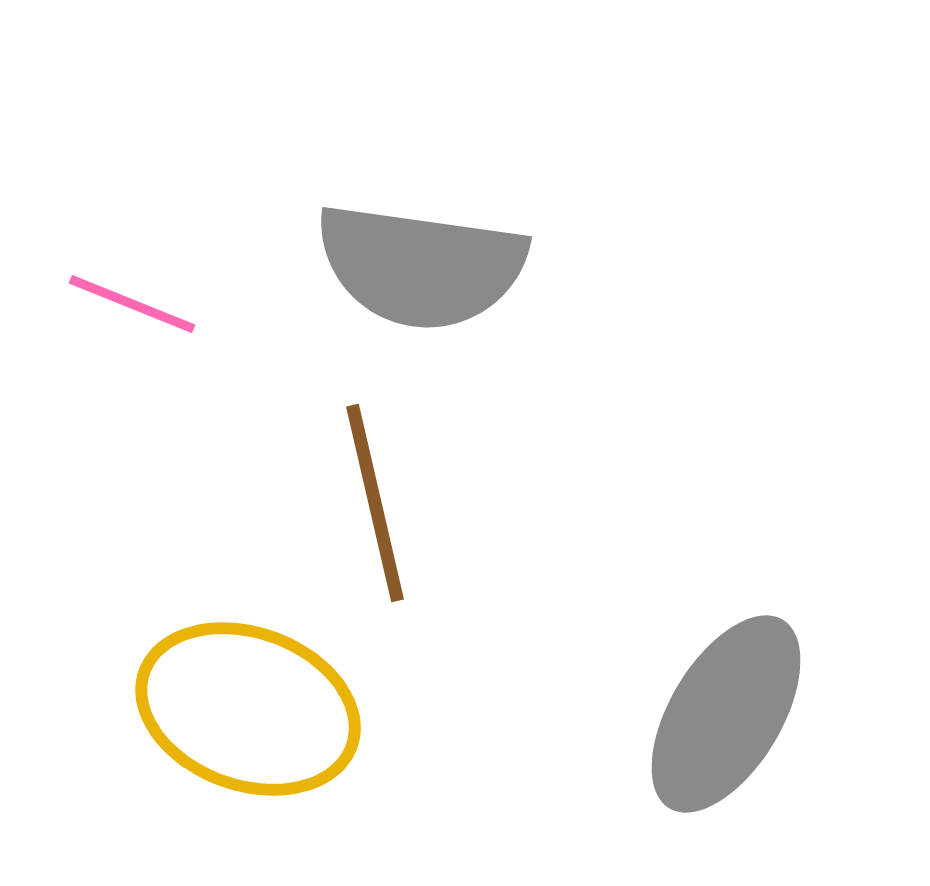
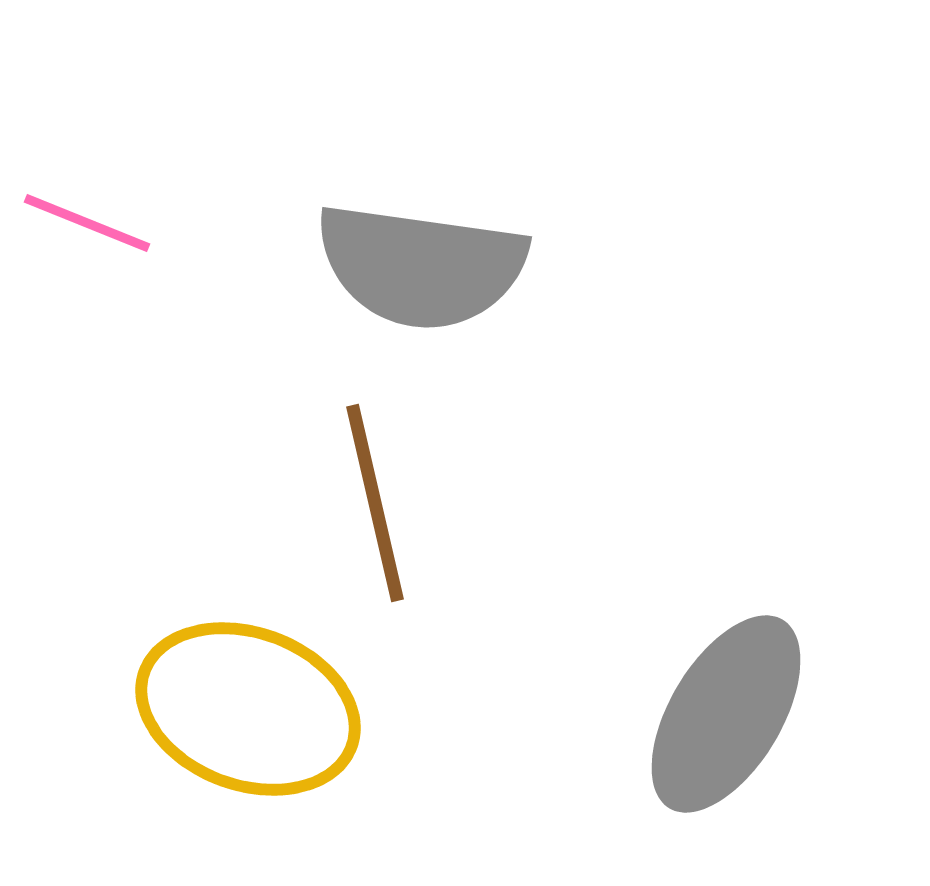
pink line: moved 45 px left, 81 px up
